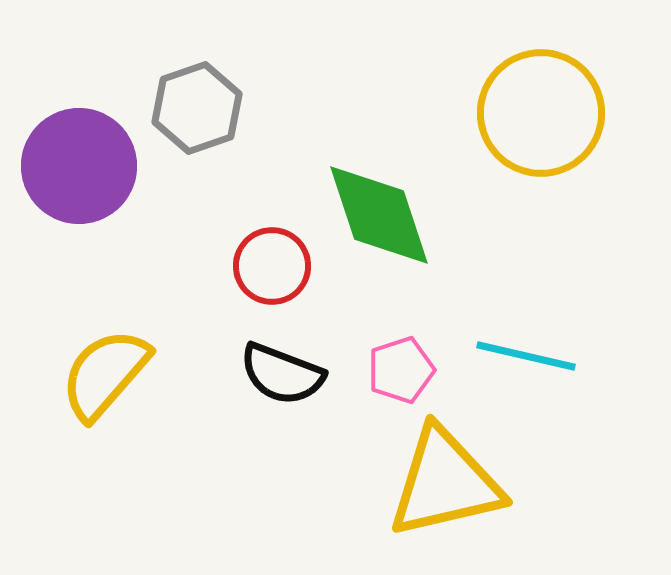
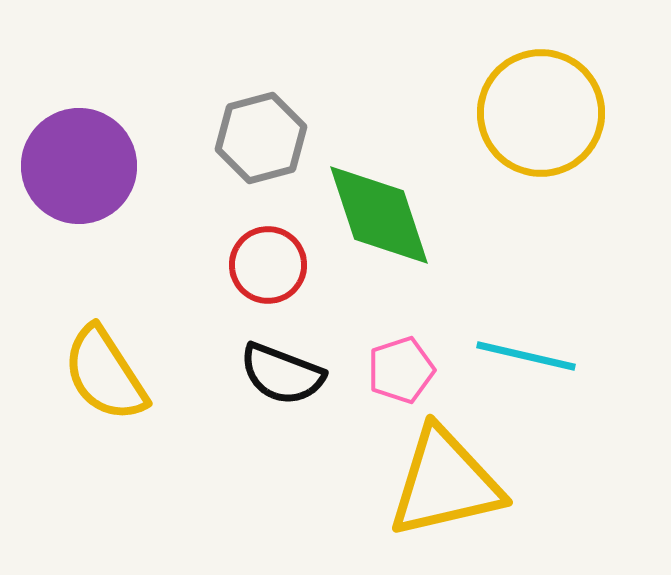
gray hexagon: moved 64 px right, 30 px down; rotated 4 degrees clockwise
red circle: moved 4 px left, 1 px up
yellow semicircle: rotated 74 degrees counterclockwise
